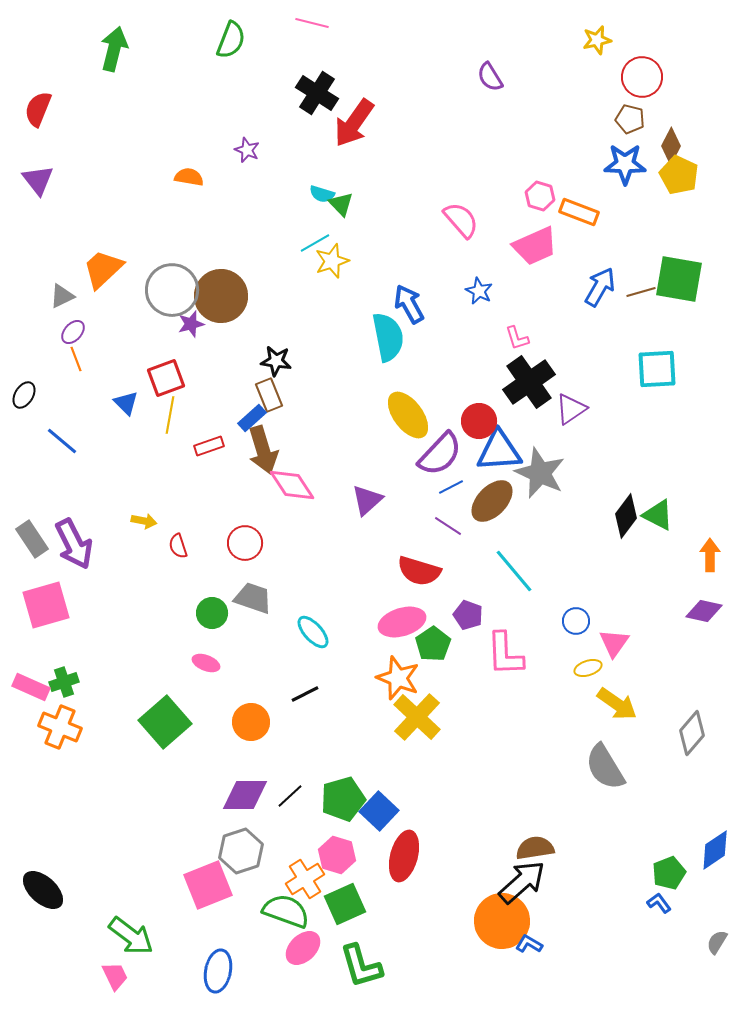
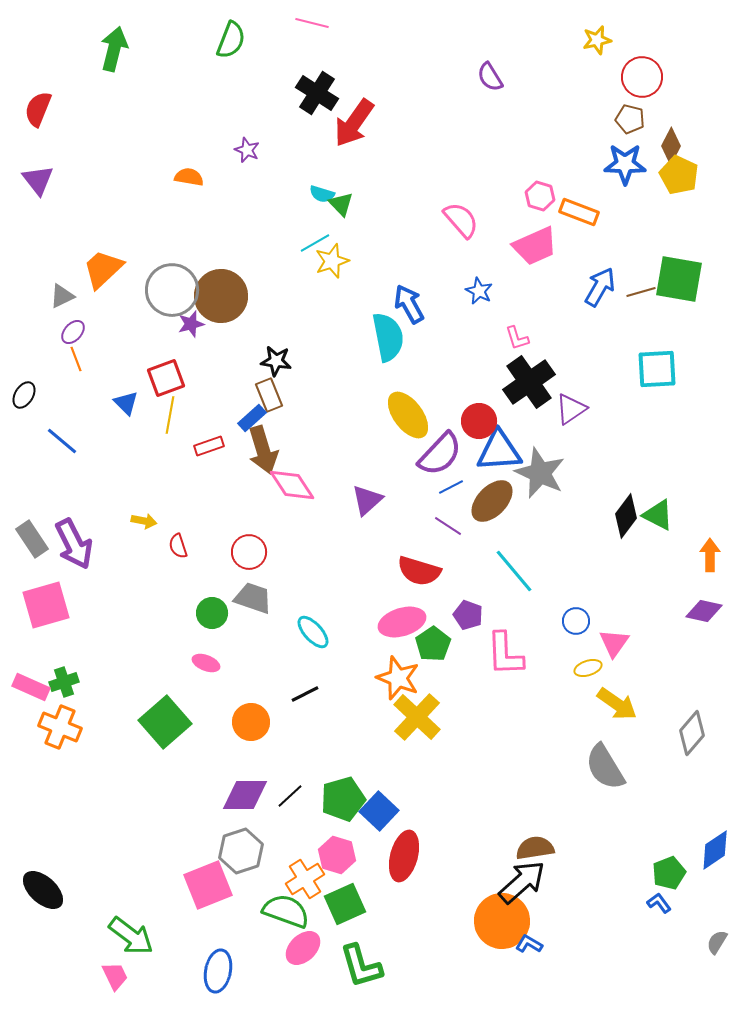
red circle at (245, 543): moved 4 px right, 9 px down
